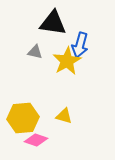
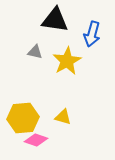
black triangle: moved 2 px right, 3 px up
blue arrow: moved 12 px right, 11 px up
yellow triangle: moved 1 px left, 1 px down
